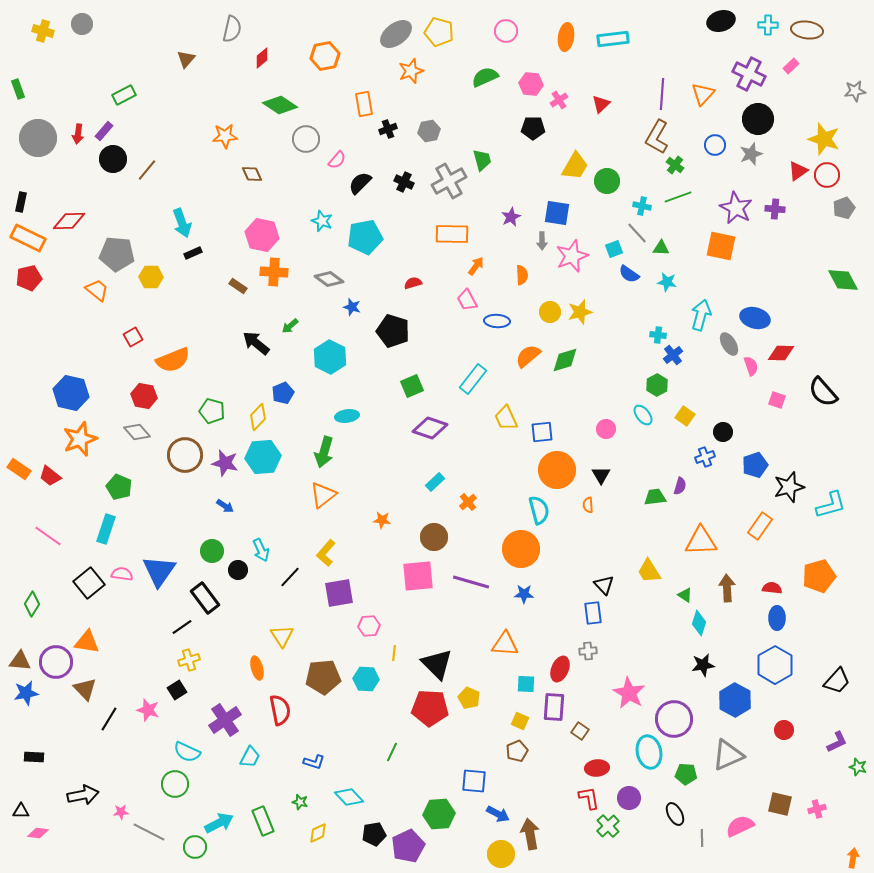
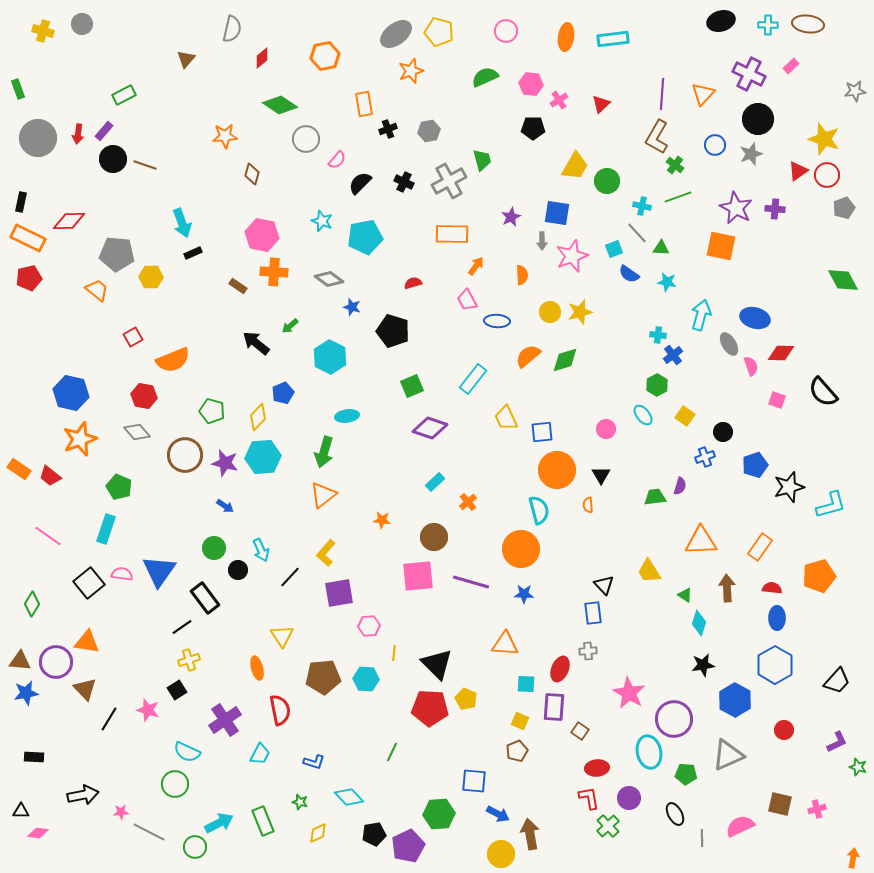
brown ellipse at (807, 30): moved 1 px right, 6 px up
brown line at (147, 170): moved 2 px left, 5 px up; rotated 70 degrees clockwise
brown diamond at (252, 174): rotated 40 degrees clockwise
orange rectangle at (760, 526): moved 21 px down
green circle at (212, 551): moved 2 px right, 3 px up
yellow pentagon at (469, 698): moved 3 px left, 1 px down
cyan trapezoid at (250, 757): moved 10 px right, 3 px up
